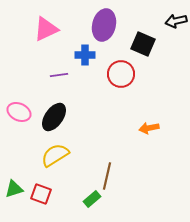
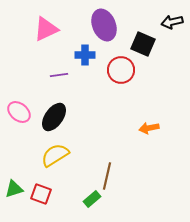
black arrow: moved 4 px left, 1 px down
purple ellipse: rotated 36 degrees counterclockwise
red circle: moved 4 px up
pink ellipse: rotated 15 degrees clockwise
